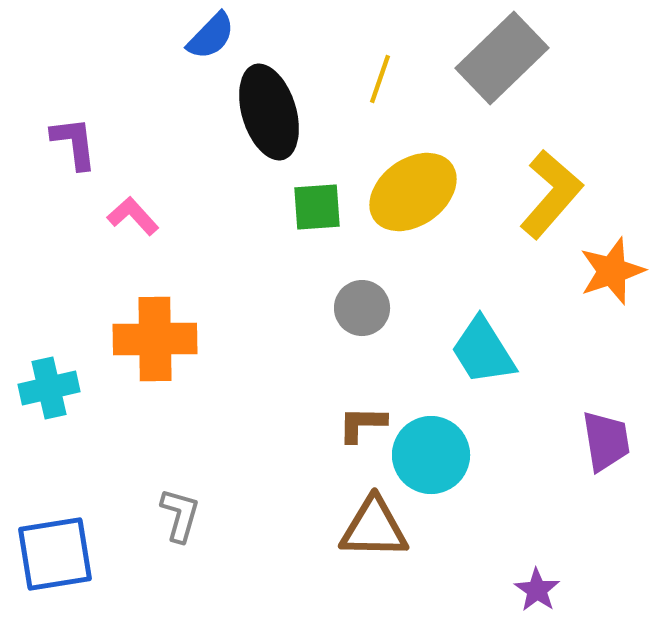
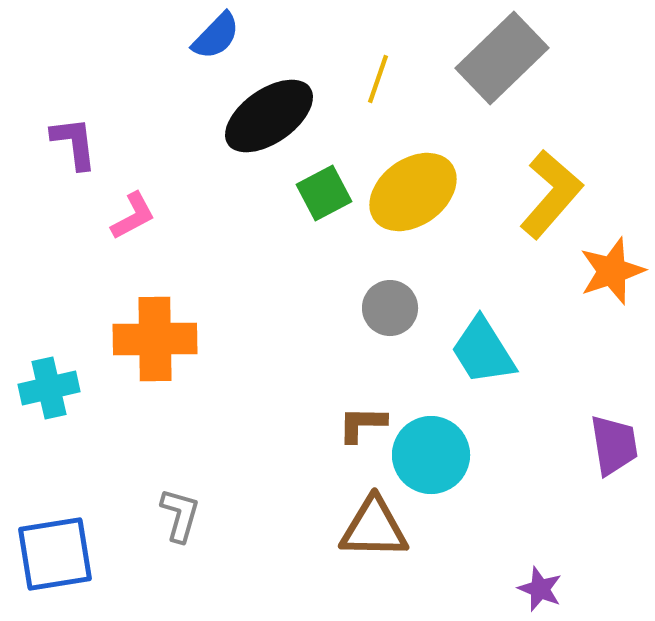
blue semicircle: moved 5 px right
yellow line: moved 2 px left
black ellipse: moved 4 px down; rotated 72 degrees clockwise
green square: moved 7 px right, 14 px up; rotated 24 degrees counterclockwise
pink L-shape: rotated 104 degrees clockwise
gray circle: moved 28 px right
purple trapezoid: moved 8 px right, 4 px down
purple star: moved 3 px right, 1 px up; rotated 12 degrees counterclockwise
